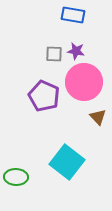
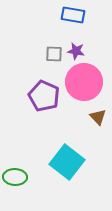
green ellipse: moved 1 px left
